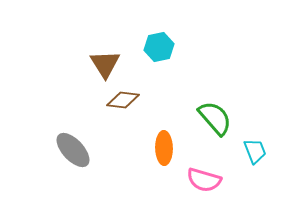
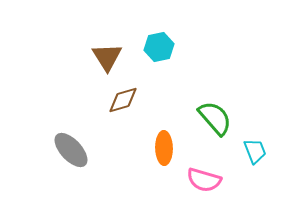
brown triangle: moved 2 px right, 7 px up
brown diamond: rotated 24 degrees counterclockwise
gray ellipse: moved 2 px left
